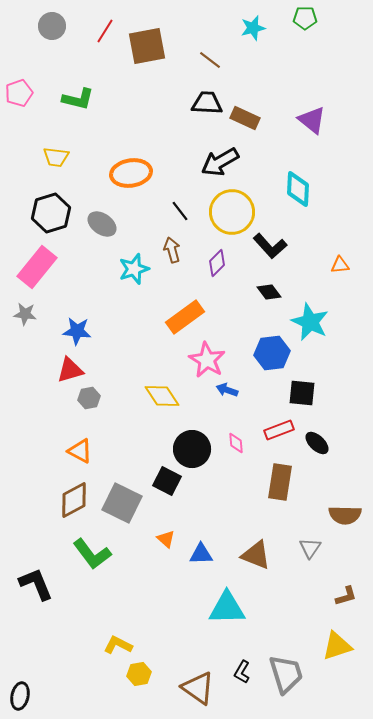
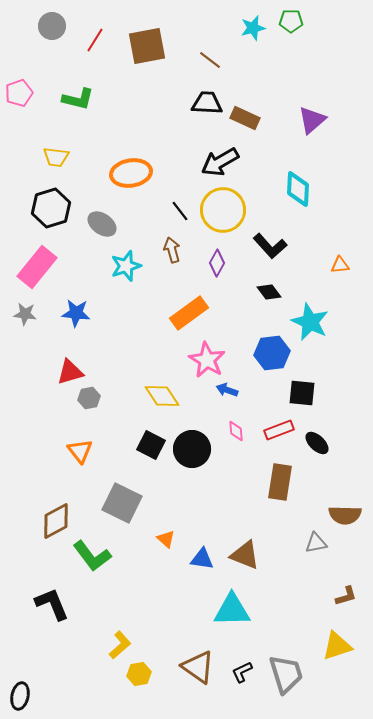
green pentagon at (305, 18): moved 14 px left, 3 px down
red line at (105, 31): moved 10 px left, 9 px down
purple triangle at (312, 120): rotated 40 degrees clockwise
yellow circle at (232, 212): moved 9 px left, 2 px up
black hexagon at (51, 213): moved 5 px up
purple diamond at (217, 263): rotated 16 degrees counterclockwise
cyan star at (134, 269): moved 8 px left, 3 px up
orange rectangle at (185, 317): moved 4 px right, 4 px up
blue star at (77, 331): moved 1 px left, 18 px up
red triangle at (70, 370): moved 2 px down
pink diamond at (236, 443): moved 12 px up
orange triangle at (80, 451): rotated 24 degrees clockwise
black square at (167, 481): moved 16 px left, 36 px up
brown diamond at (74, 500): moved 18 px left, 21 px down
gray triangle at (310, 548): moved 6 px right, 5 px up; rotated 45 degrees clockwise
green L-shape at (92, 554): moved 2 px down
blue triangle at (201, 554): moved 1 px right, 5 px down; rotated 10 degrees clockwise
brown triangle at (256, 555): moved 11 px left
black L-shape at (36, 584): moved 16 px right, 20 px down
cyan triangle at (227, 608): moved 5 px right, 2 px down
yellow L-shape at (118, 645): moved 2 px right; rotated 112 degrees clockwise
black L-shape at (242, 672): rotated 35 degrees clockwise
brown triangle at (198, 688): moved 21 px up
